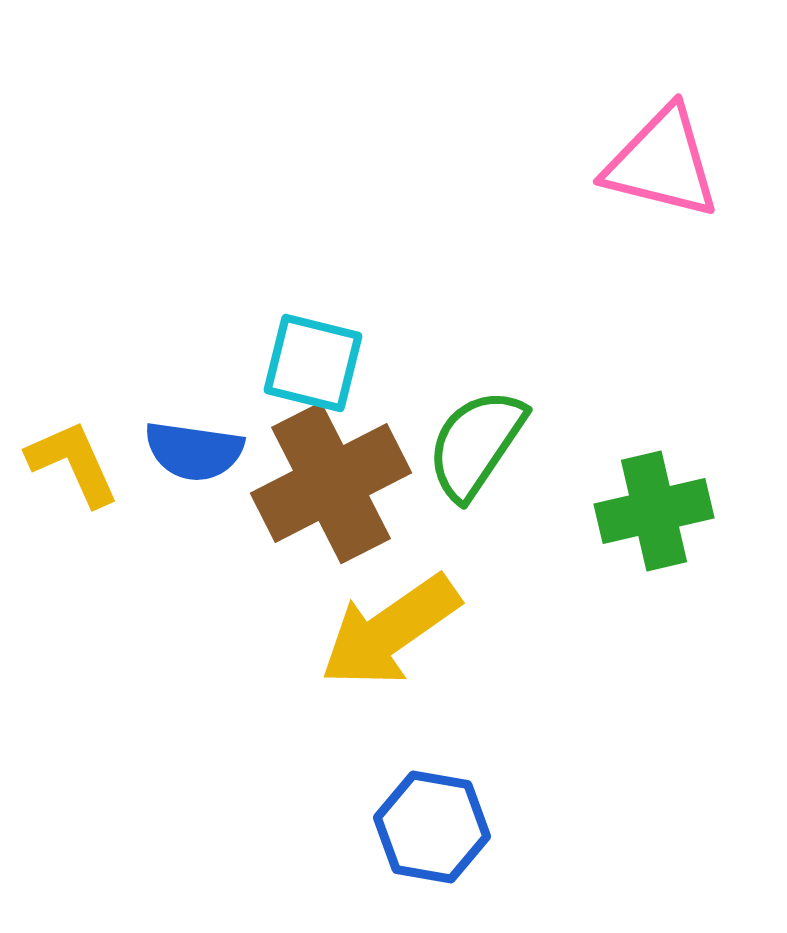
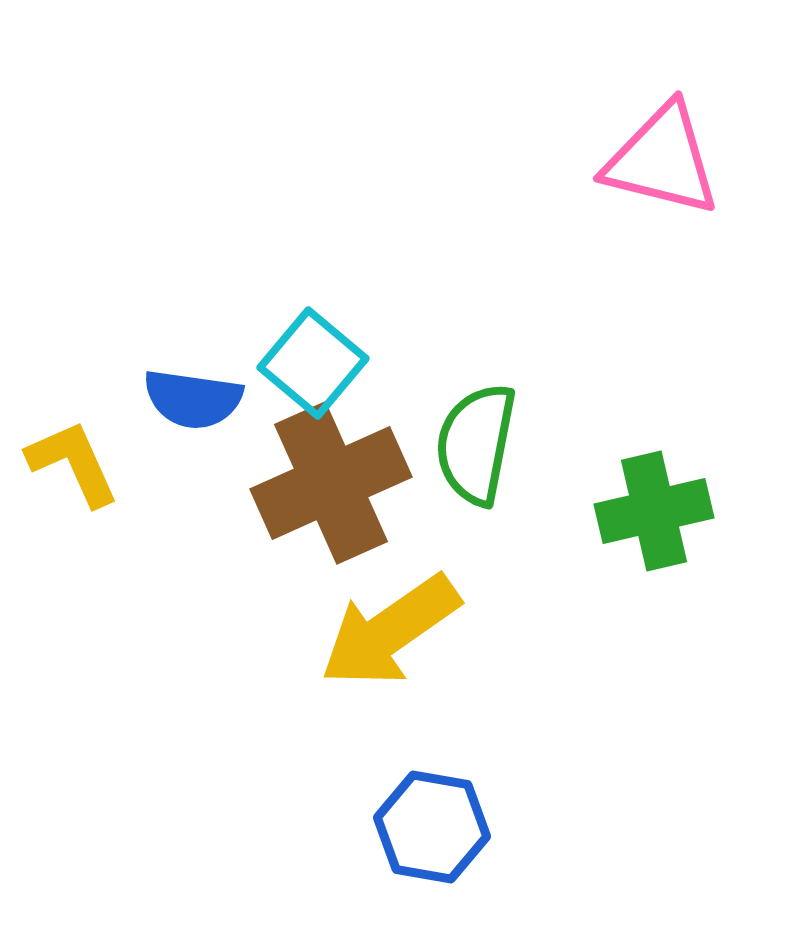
pink triangle: moved 3 px up
cyan square: rotated 26 degrees clockwise
green semicircle: rotated 23 degrees counterclockwise
blue semicircle: moved 1 px left, 52 px up
brown cross: rotated 3 degrees clockwise
